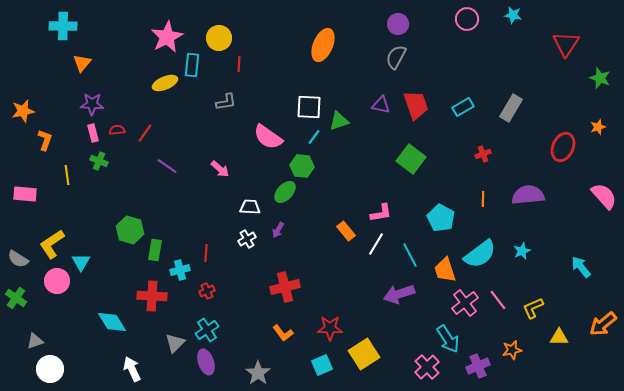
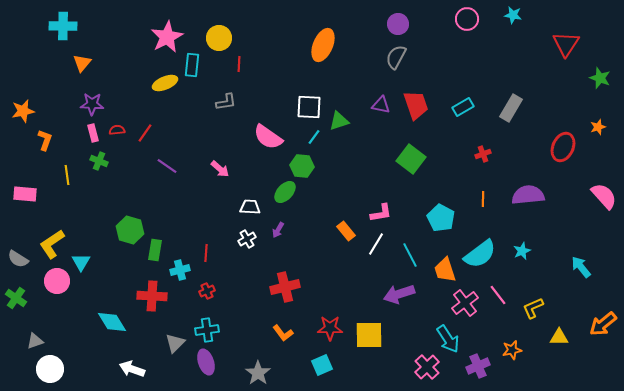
pink line at (498, 300): moved 5 px up
cyan cross at (207, 330): rotated 25 degrees clockwise
yellow square at (364, 354): moved 5 px right, 19 px up; rotated 32 degrees clockwise
white arrow at (132, 369): rotated 45 degrees counterclockwise
